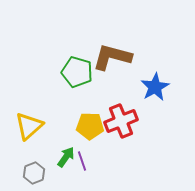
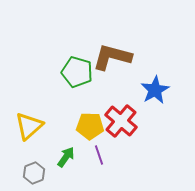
blue star: moved 3 px down
red cross: rotated 28 degrees counterclockwise
purple line: moved 17 px right, 6 px up
